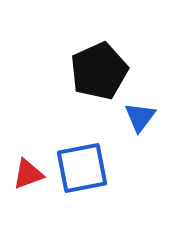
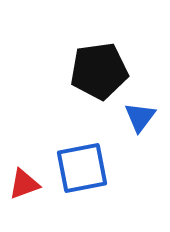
black pentagon: rotated 16 degrees clockwise
red triangle: moved 4 px left, 10 px down
